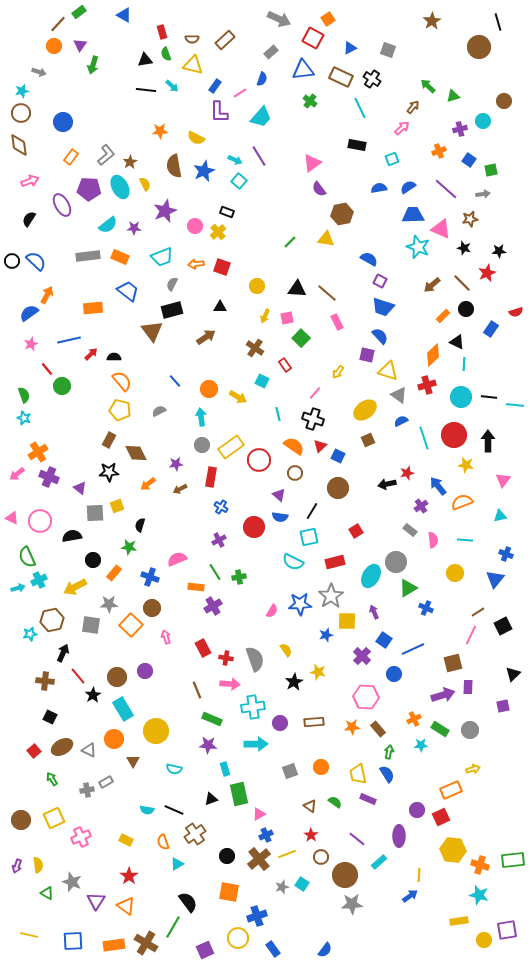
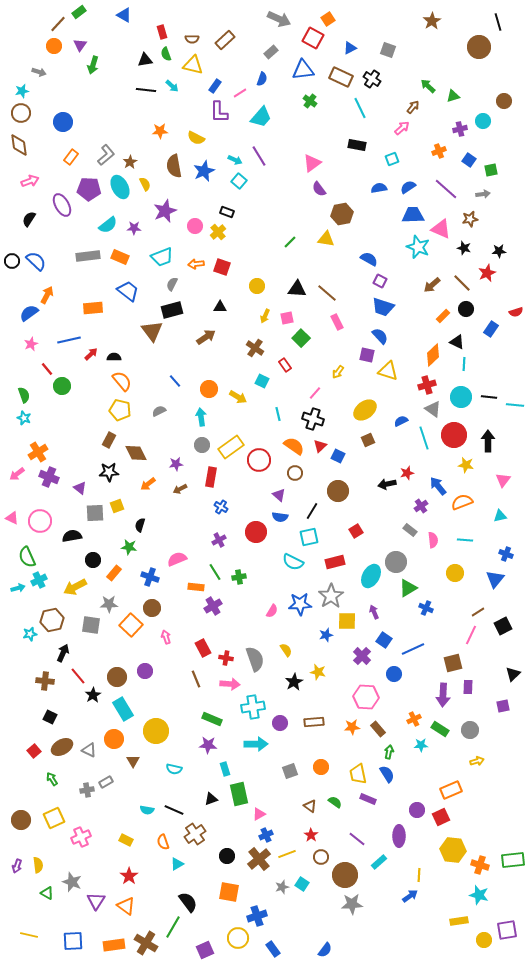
gray triangle at (399, 395): moved 34 px right, 14 px down
brown circle at (338, 488): moved 3 px down
red circle at (254, 527): moved 2 px right, 5 px down
brown line at (197, 690): moved 1 px left, 11 px up
purple arrow at (443, 695): rotated 110 degrees clockwise
yellow arrow at (473, 769): moved 4 px right, 8 px up
